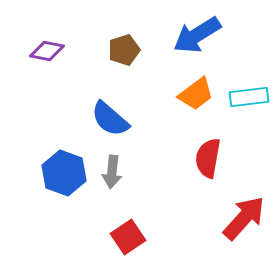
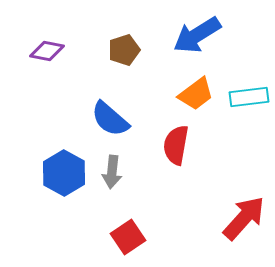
red semicircle: moved 32 px left, 13 px up
blue hexagon: rotated 9 degrees clockwise
